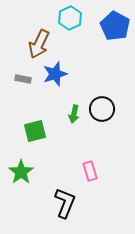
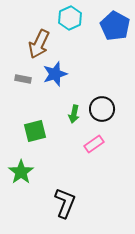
pink rectangle: moved 4 px right, 27 px up; rotated 72 degrees clockwise
